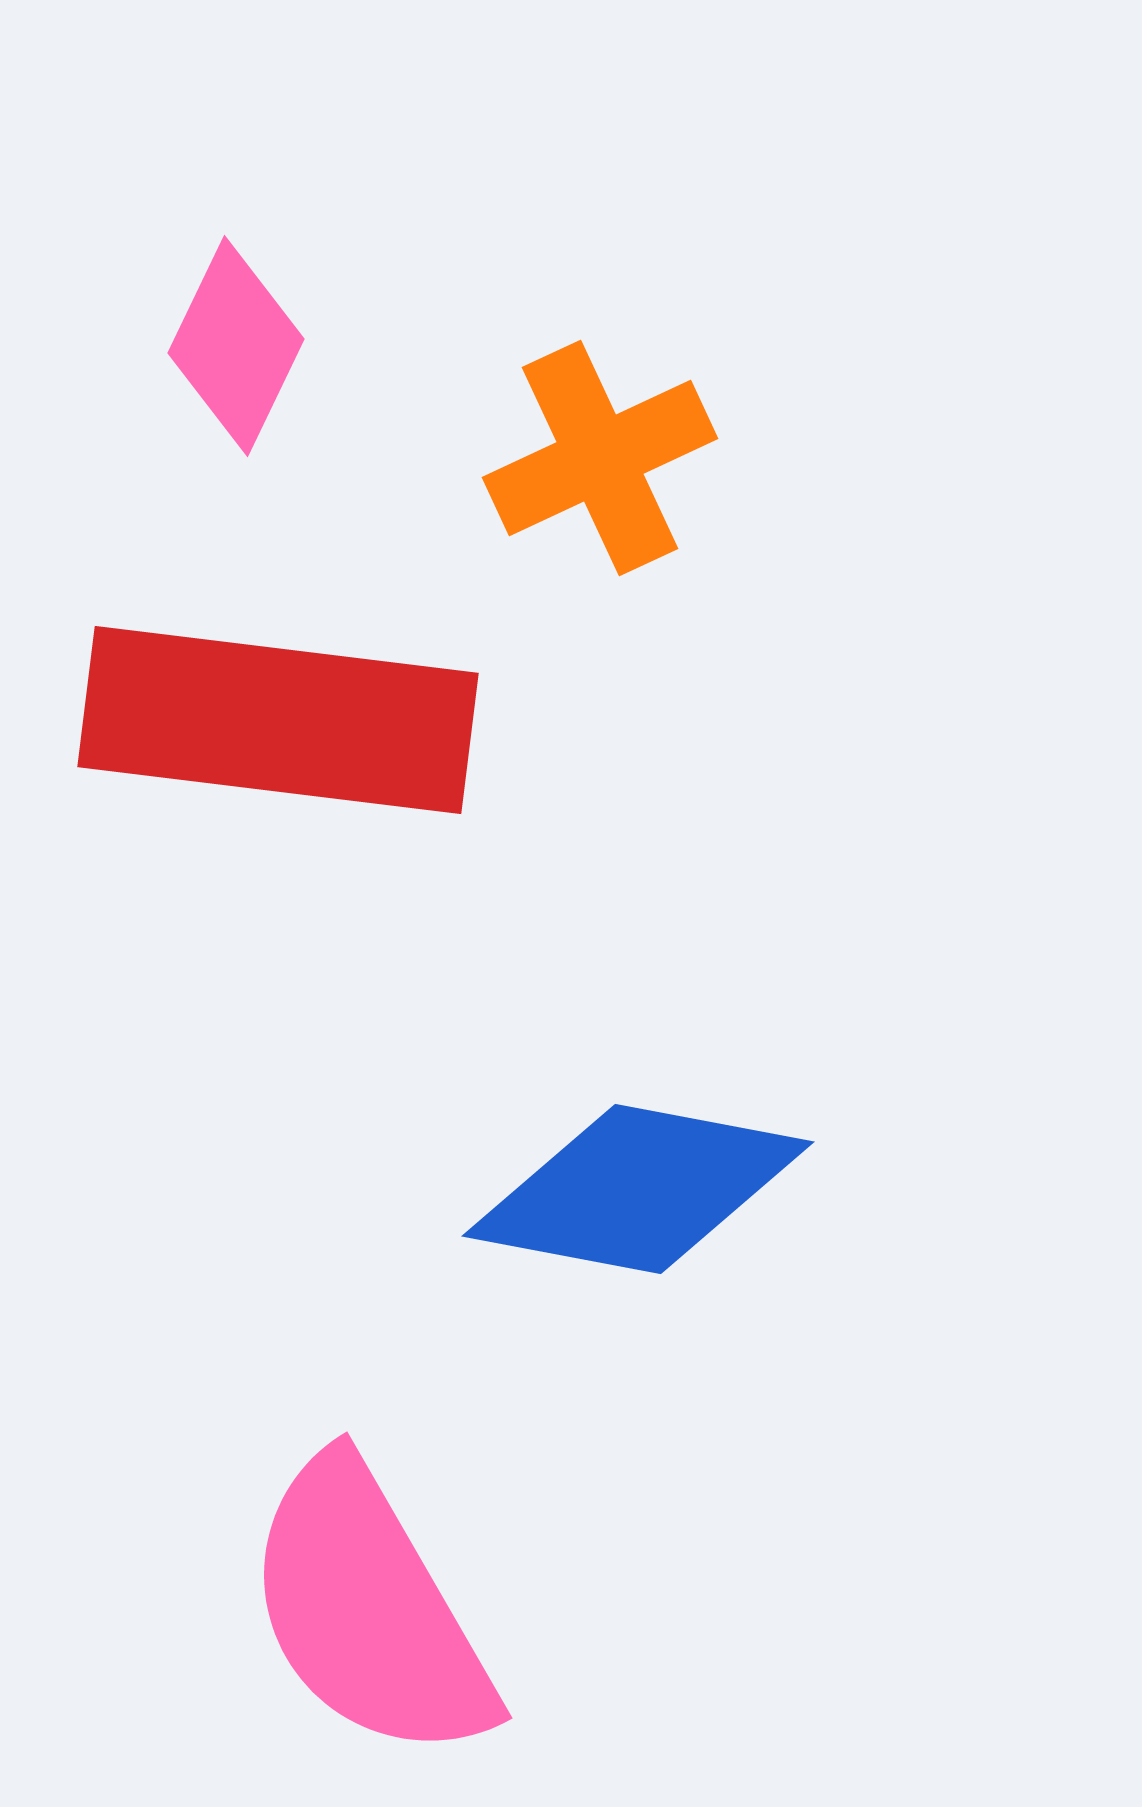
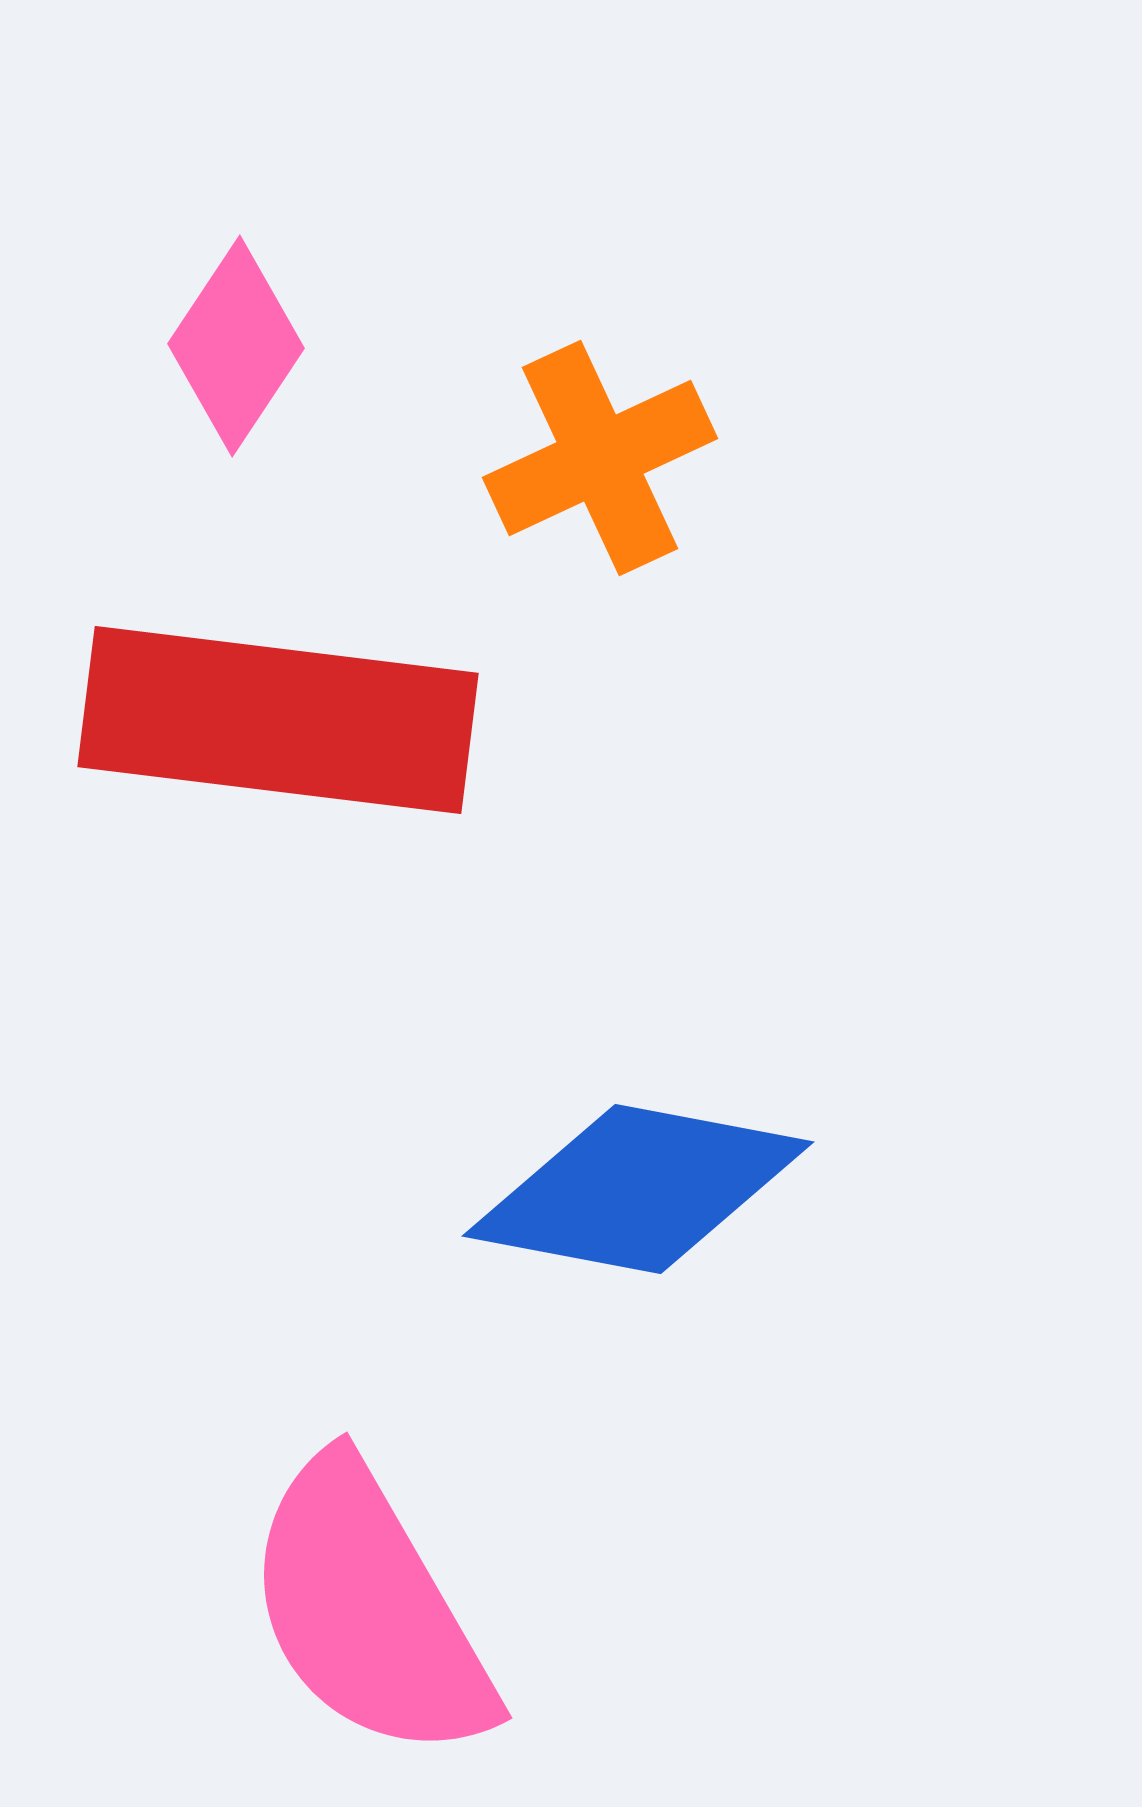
pink diamond: rotated 8 degrees clockwise
